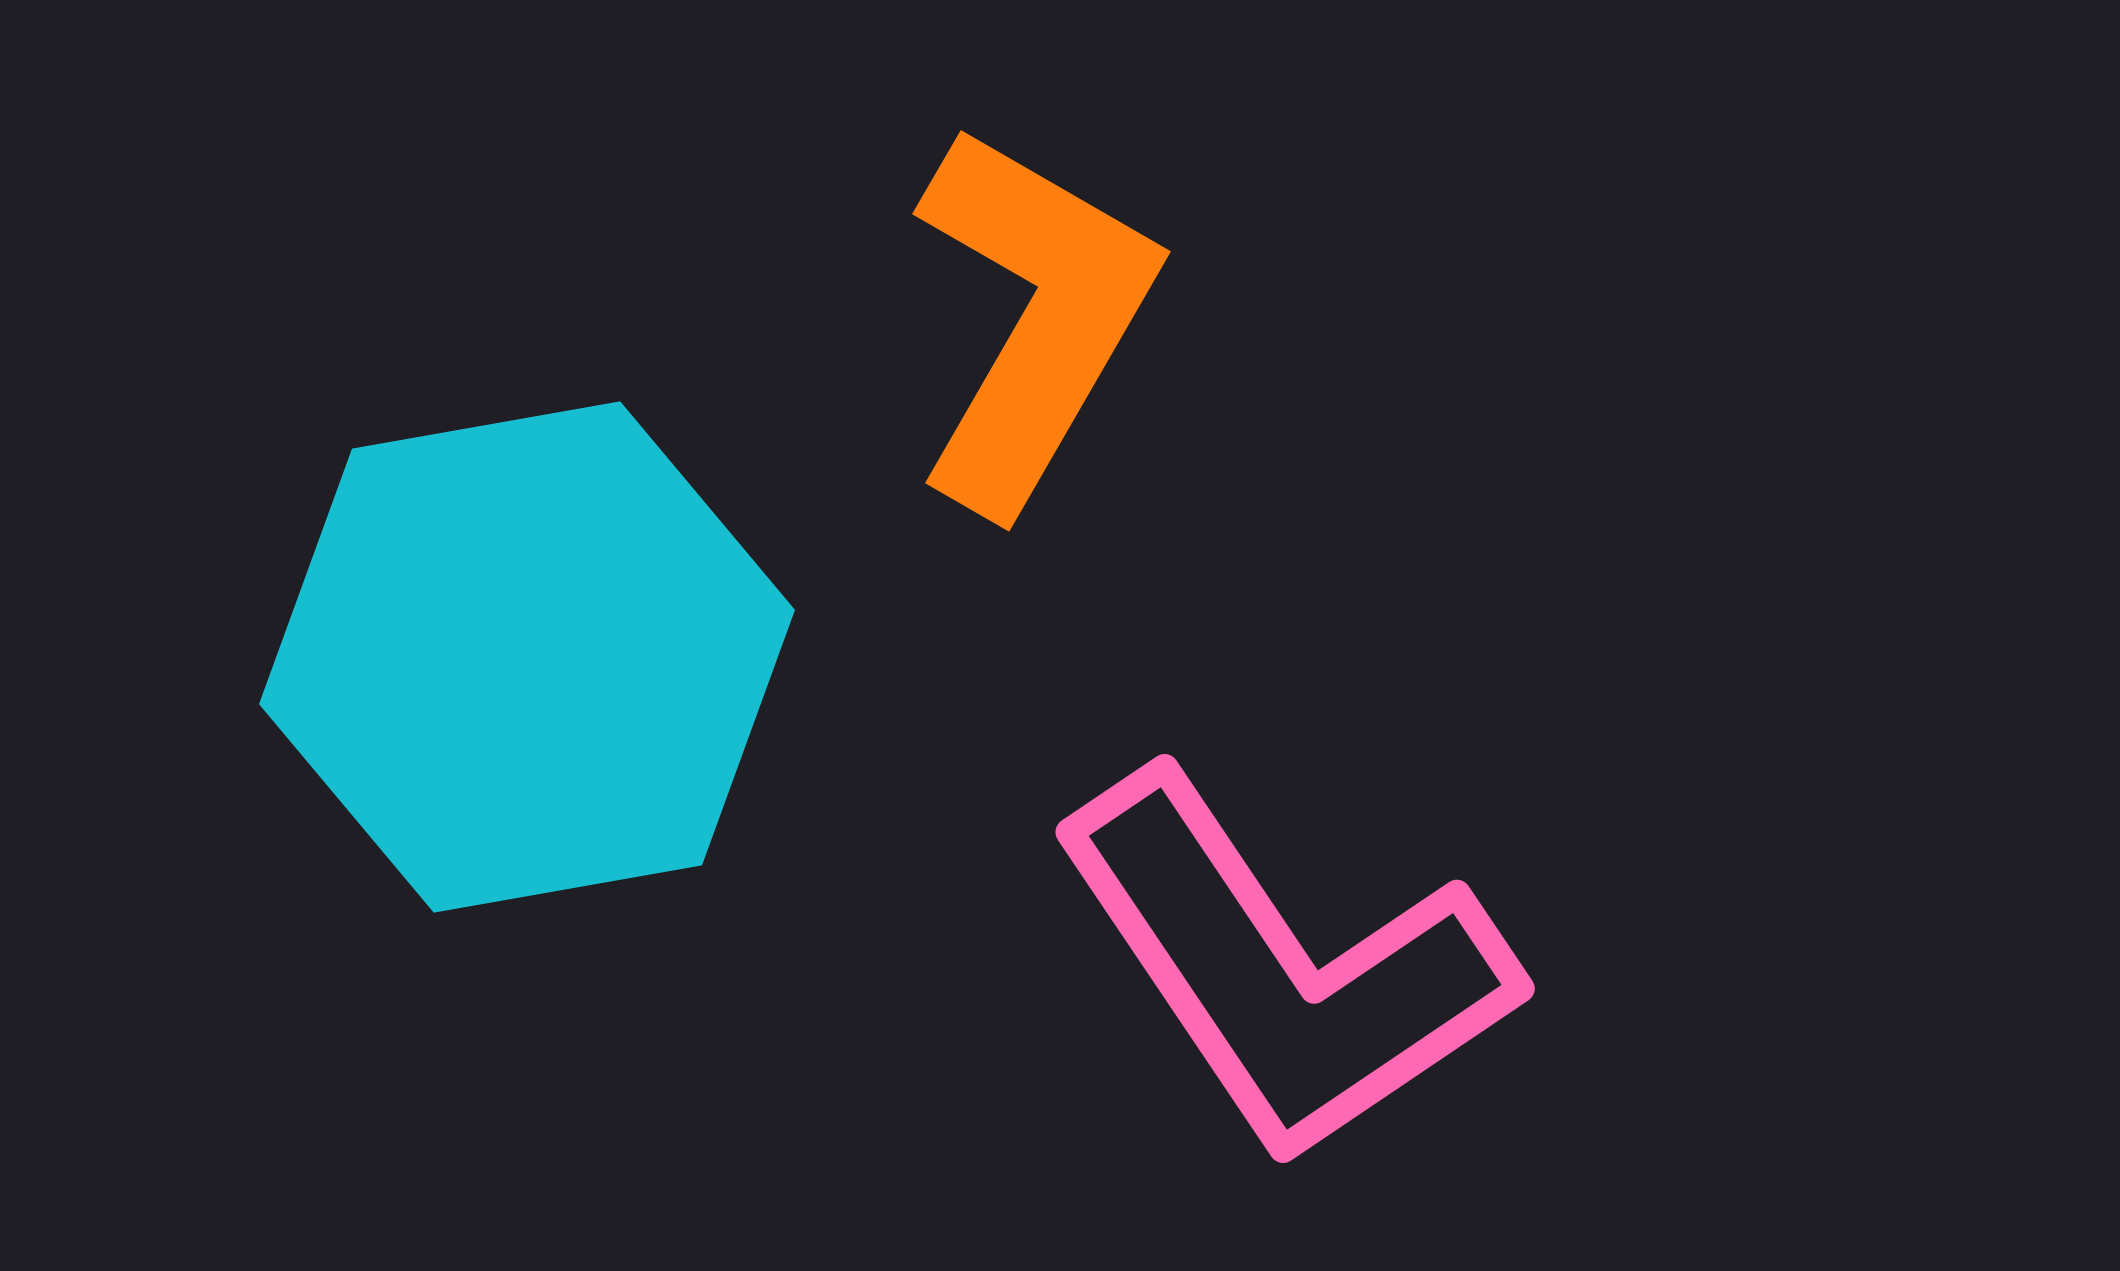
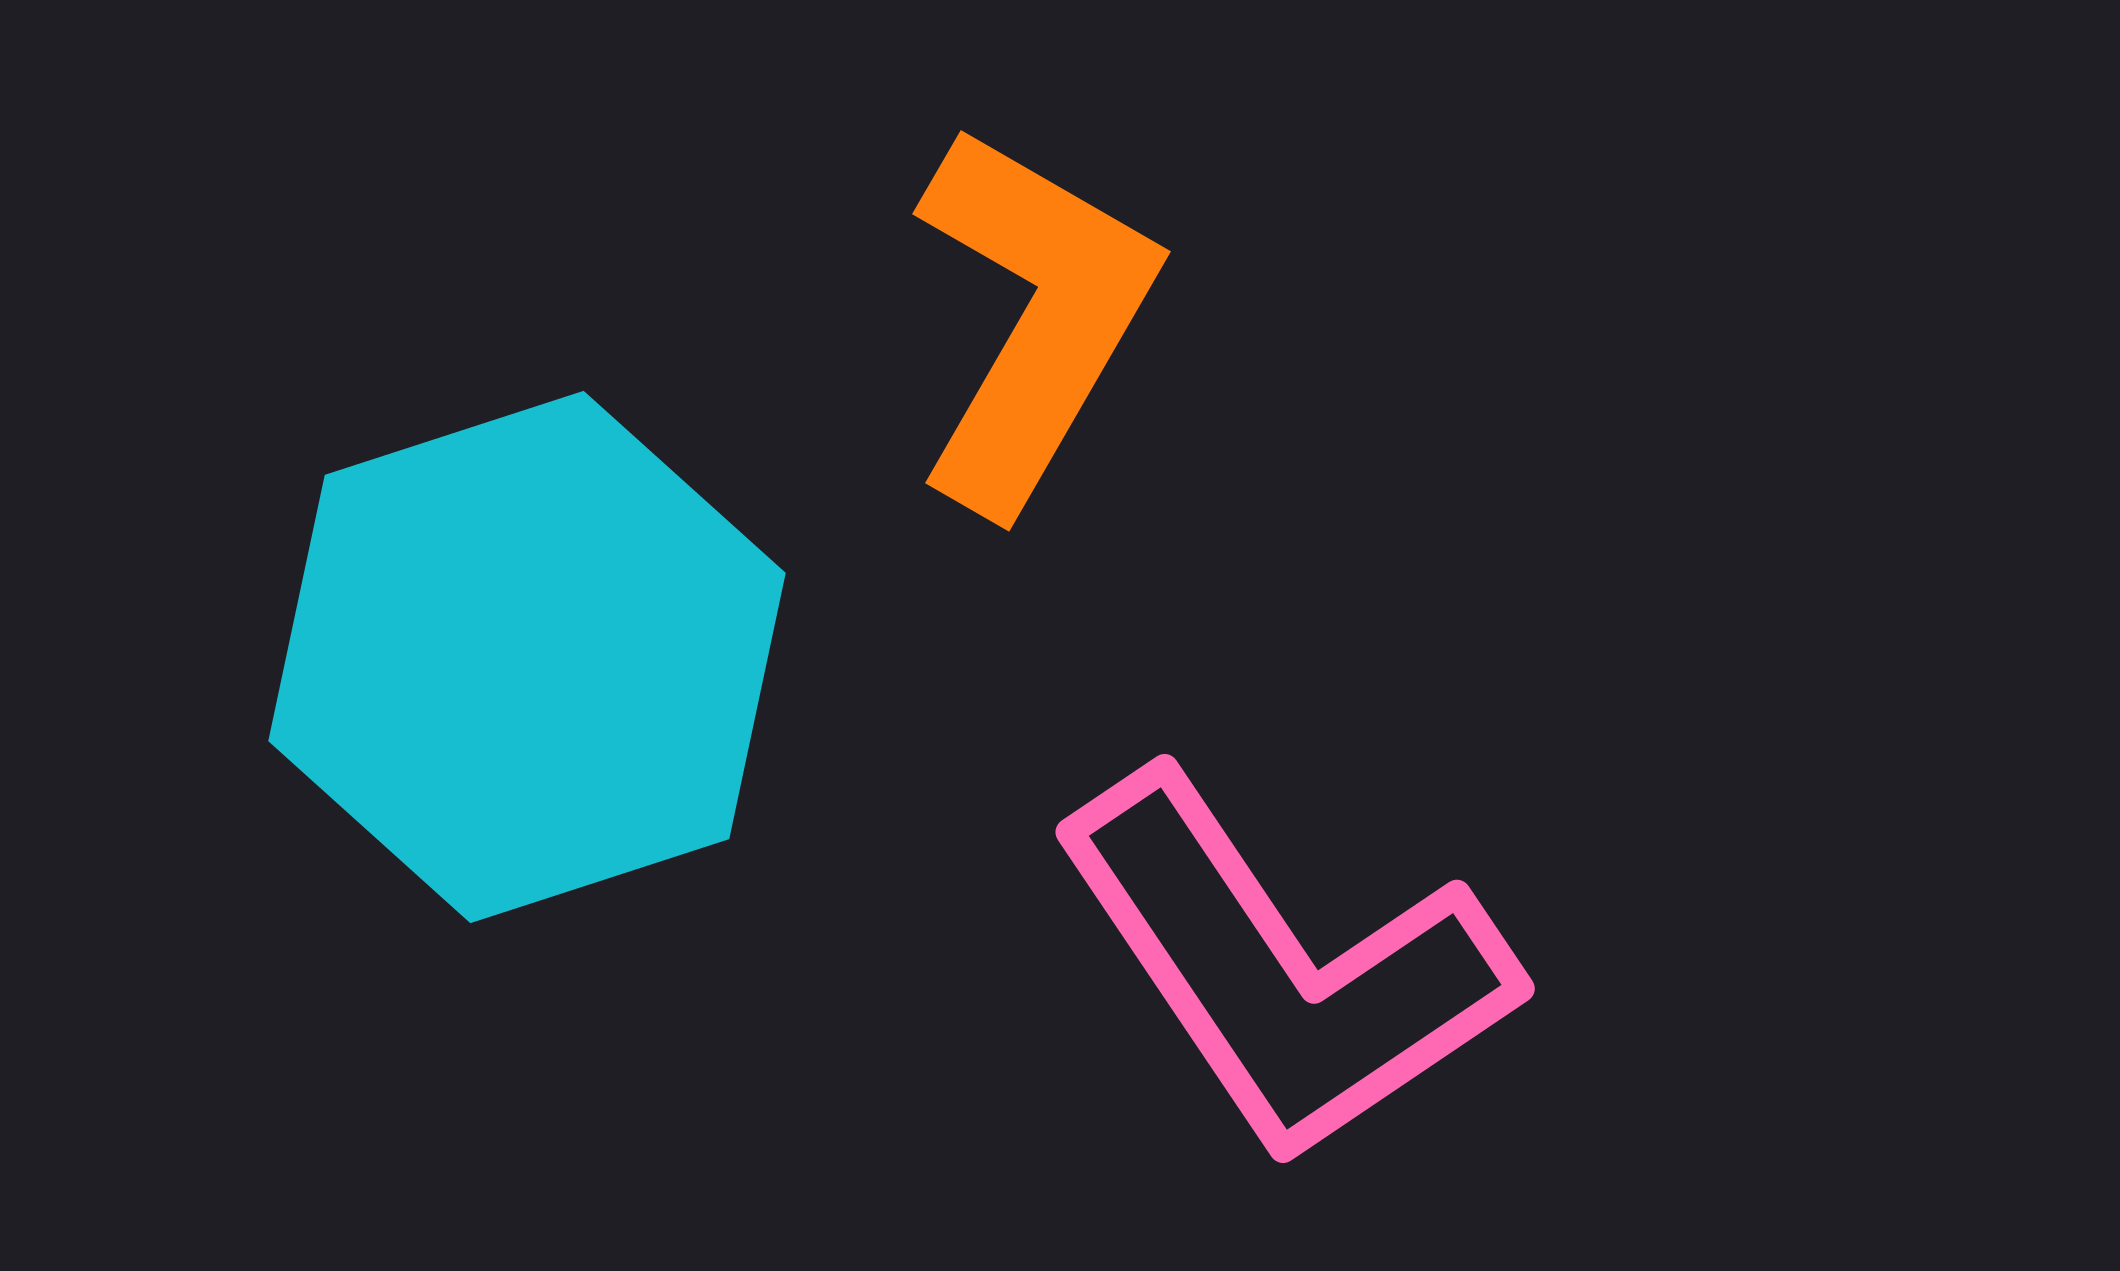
cyan hexagon: rotated 8 degrees counterclockwise
